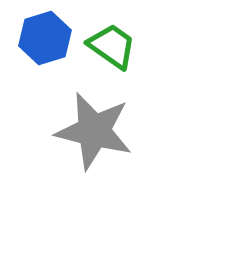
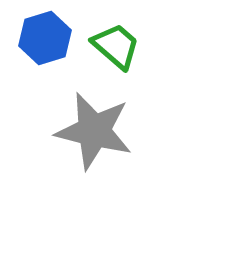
green trapezoid: moved 4 px right; rotated 6 degrees clockwise
